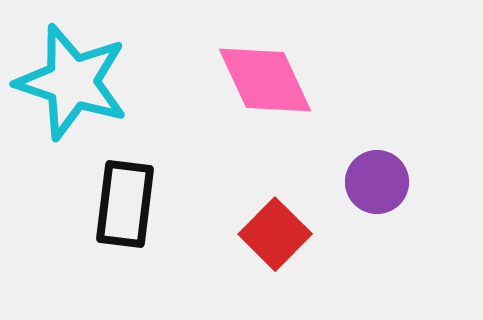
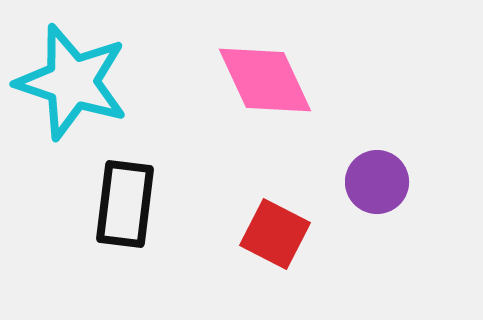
red square: rotated 18 degrees counterclockwise
